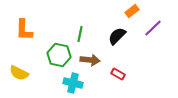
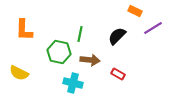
orange rectangle: moved 3 px right; rotated 64 degrees clockwise
purple line: rotated 12 degrees clockwise
green hexagon: moved 3 px up
